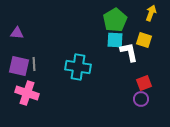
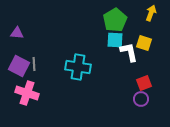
yellow square: moved 3 px down
purple square: rotated 15 degrees clockwise
